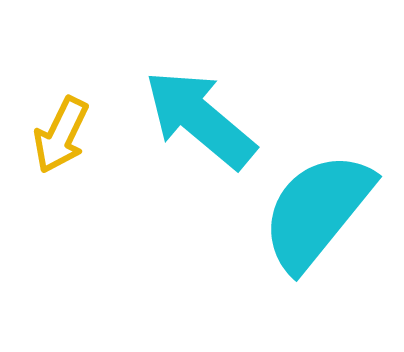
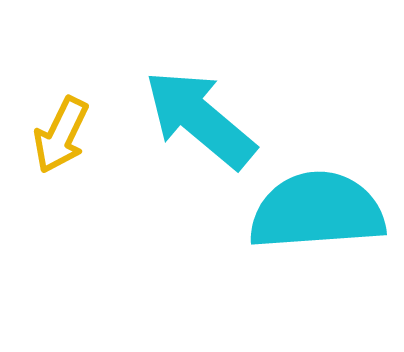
cyan semicircle: rotated 47 degrees clockwise
